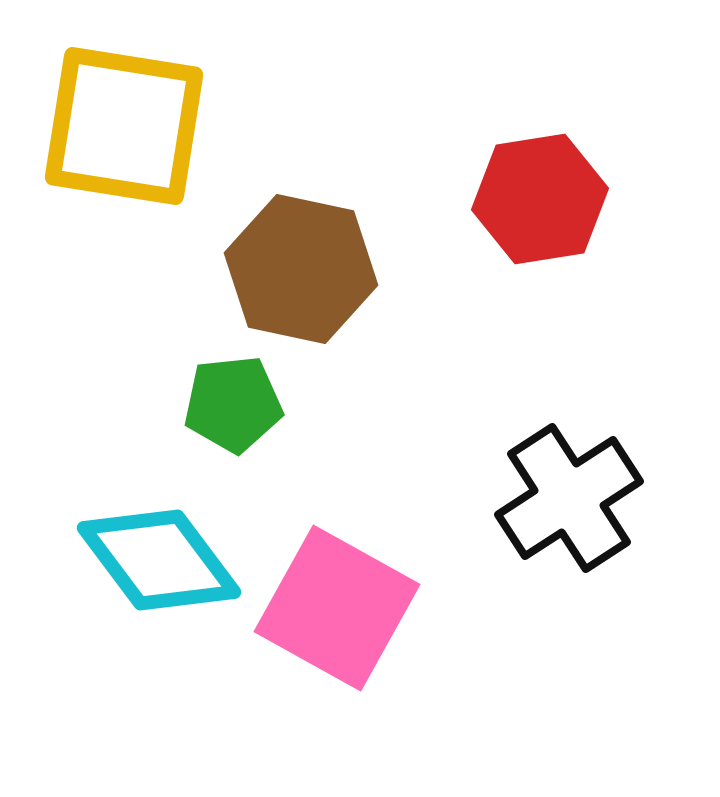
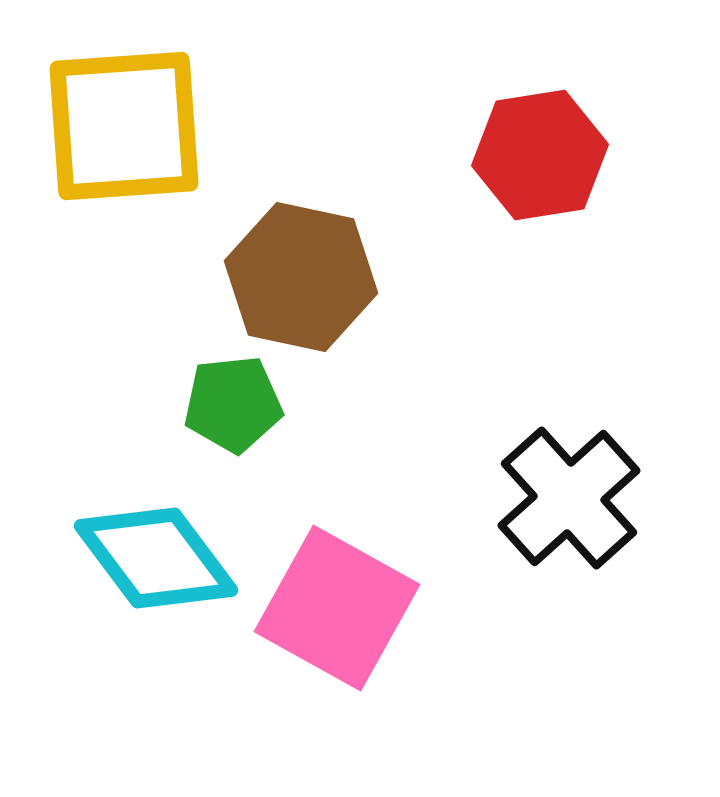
yellow square: rotated 13 degrees counterclockwise
red hexagon: moved 44 px up
brown hexagon: moved 8 px down
black cross: rotated 9 degrees counterclockwise
cyan diamond: moved 3 px left, 2 px up
